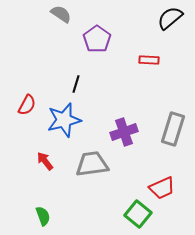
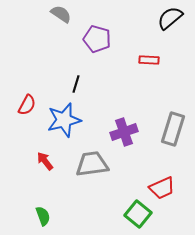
purple pentagon: rotated 20 degrees counterclockwise
